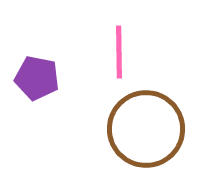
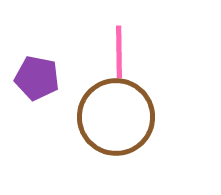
brown circle: moved 30 px left, 12 px up
